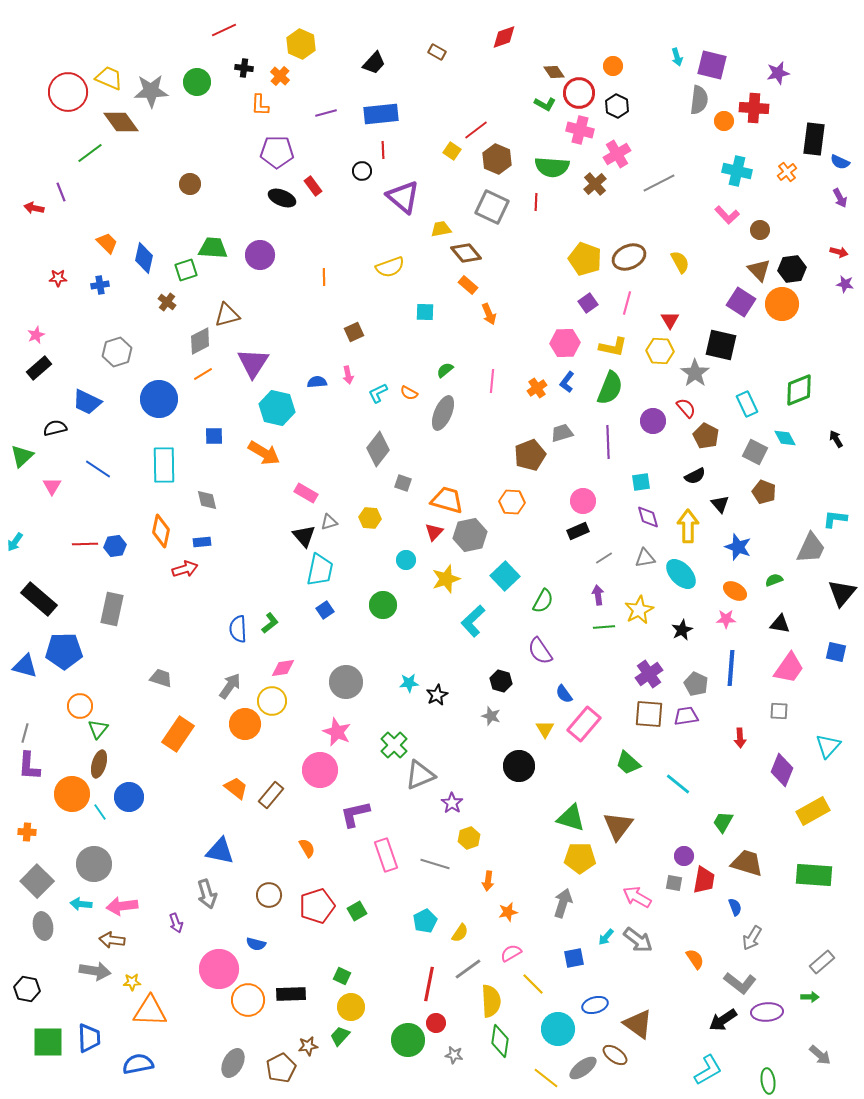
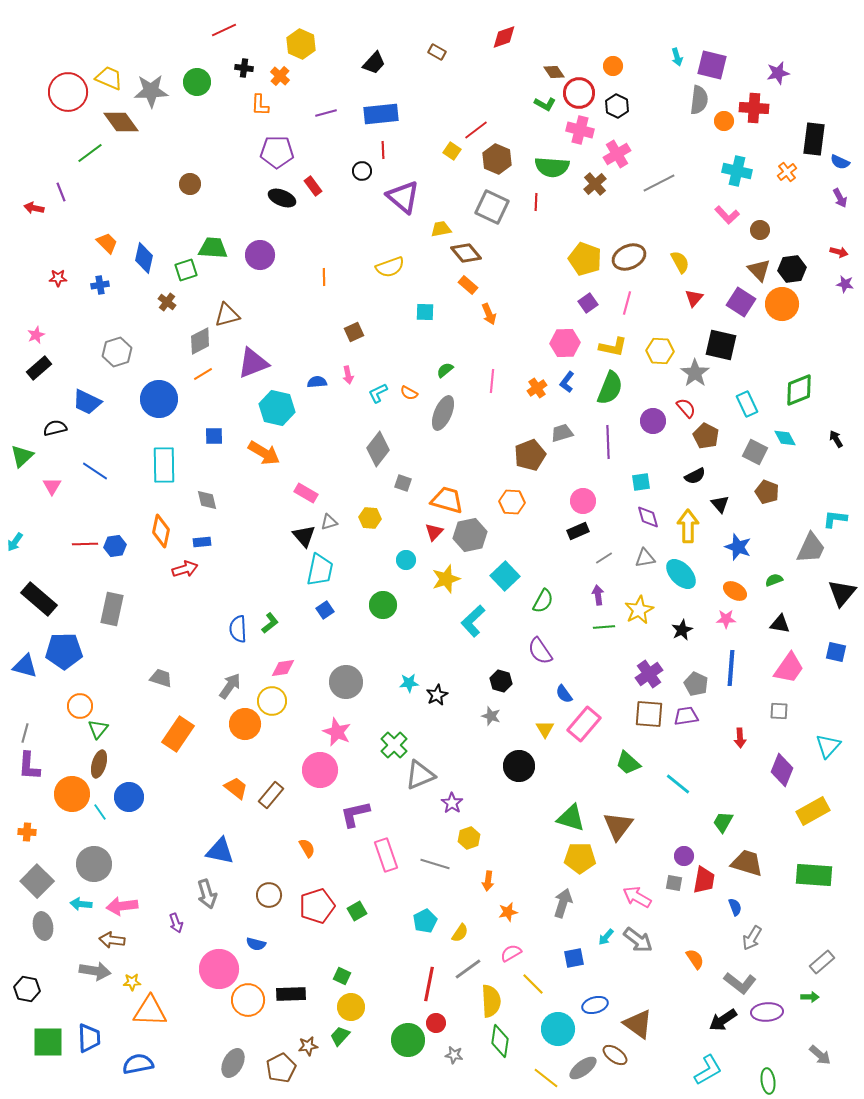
red triangle at (670, 320): moved 24 px right, 22 px up; rotated 12 degrees clockwise
purple triangle at (253, 363): rotated 36 degrees clockwise
blue line at (98, 469): moved 3 px left, 2 px down
brown pentagon at (764, 492): moved 3 px right
